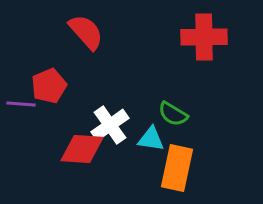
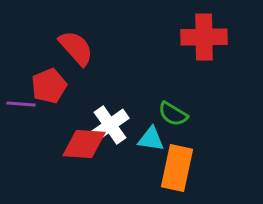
red semicircle: moved 10 px left, 16 px down
red diamond: moved 2 px right, 5 px up
